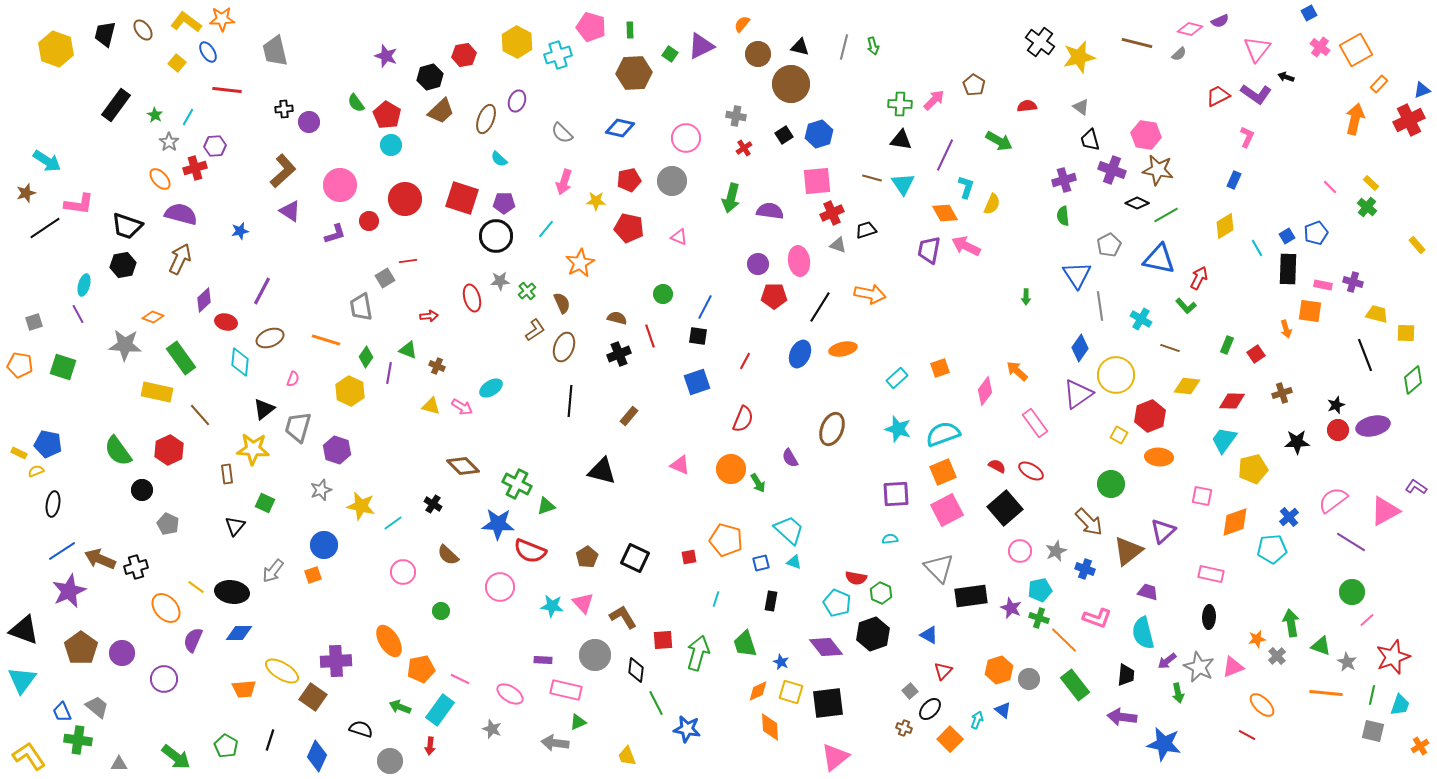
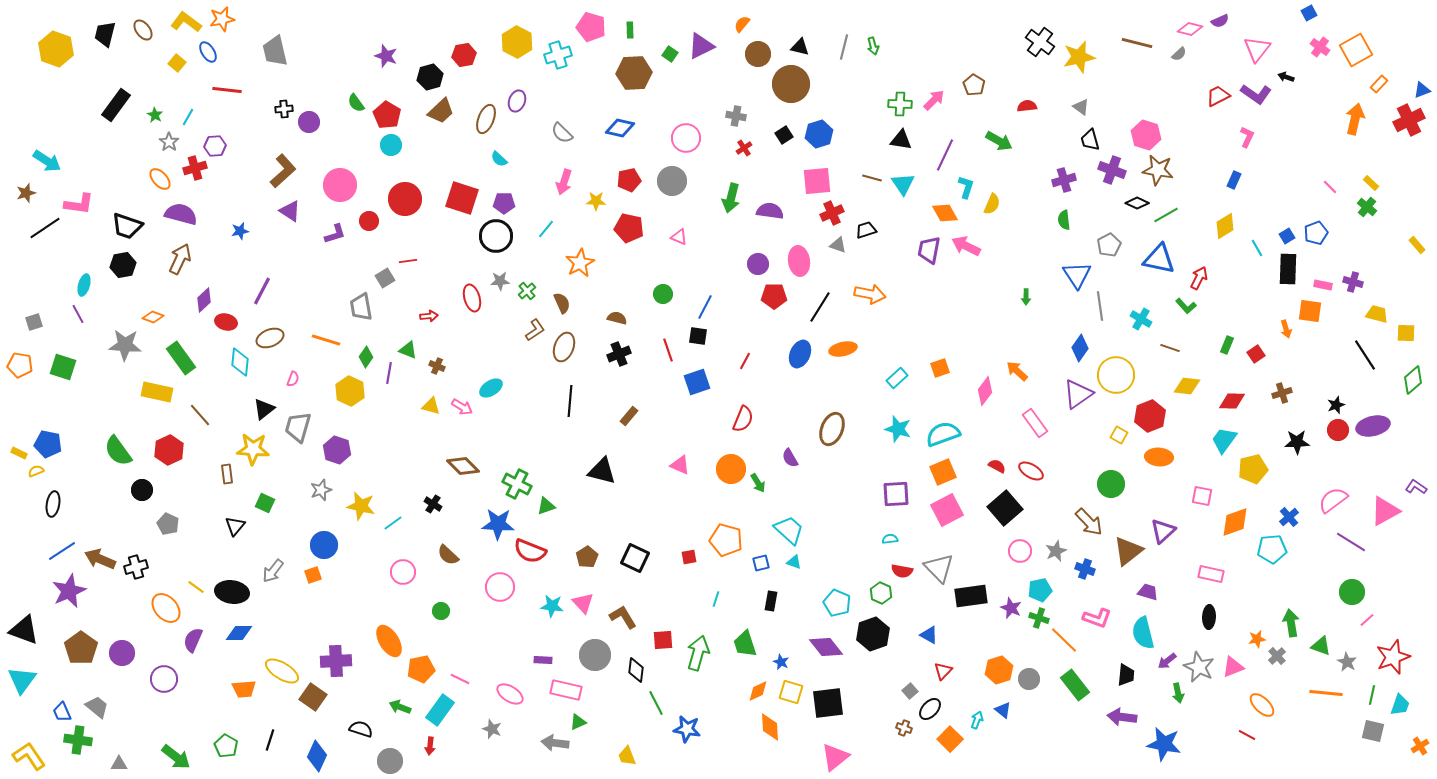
orange star at (222, 19): rotated 10 degrees counterclockwise
pink hexagon at (1146, 135): rotated 8 degrees clockwise
green semicircle at (1063, 216): moved 1 px right, 4 px down
red line at (650, 336): moved 18 px right, 14 px down
black line at (1365, 355): rotated 12 degrees counterclockwise
red semicircle at (856, 578): moved 46 px right, 7 px up
